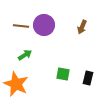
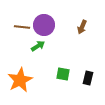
brown line: moved 1 px right, 1 px down
green arrow: moved 13 px right, 9 px up
orange star: moved 4 px right, 4 px up; rotated 20 degrees clockwise
